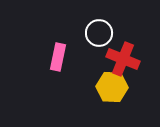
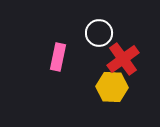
red cross: rotated 32 degrees clockwise
